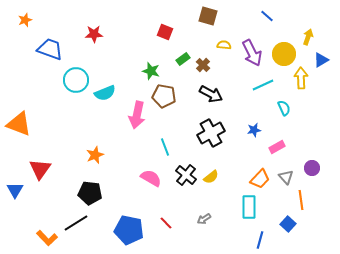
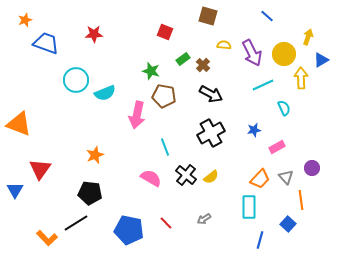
blue trapezoid at (50, 49): moved 4 px left, 6 px up
